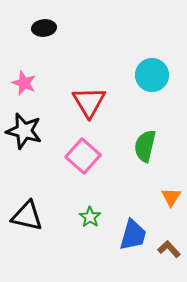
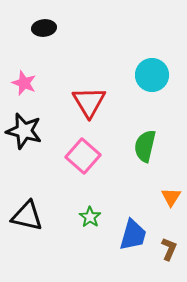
brown L-shape: rotated 65 degrees clockwise
